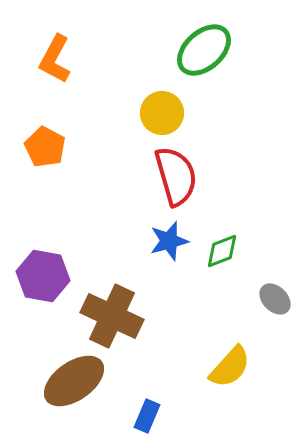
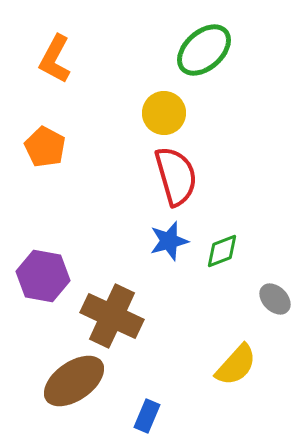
yellow circle: moved 2 px right
yellow semicircle: moved 6 px right, 2 px up
